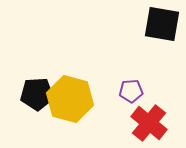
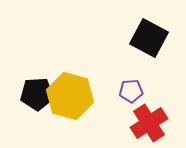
black square: moved 13 px left, 14 px down; rotated 18 degrees clockwise
yellow hexagon: moved 3 px up
red cross: rotated 18 degrees clockwise
